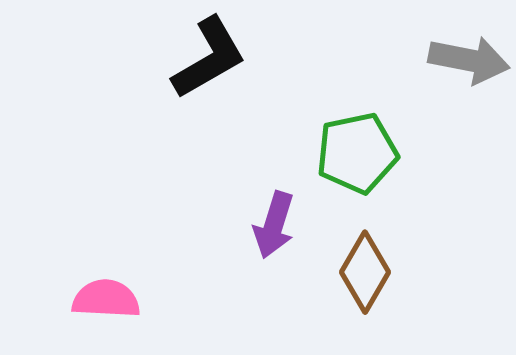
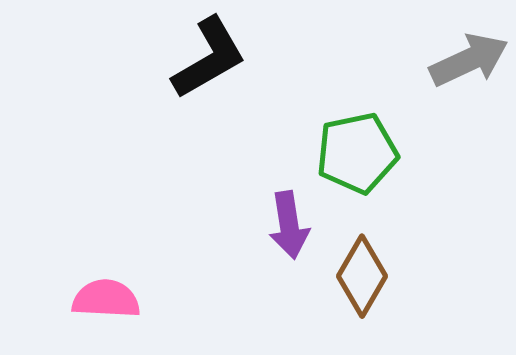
gray arrow: rotated 36 degrees counterclockwise
purple arrow: moved 15 px right; rotated 26 degrees counterclockwise
brown diamond: moved 3 px left, 4 px down
